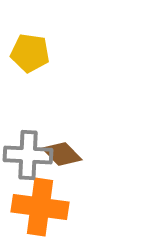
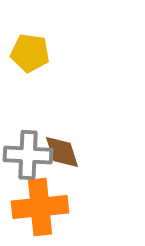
brown diamond: moved 2 px up; rotated 27 degrees clockwise
orange cross: rotated 14 degrees counterclockwise
